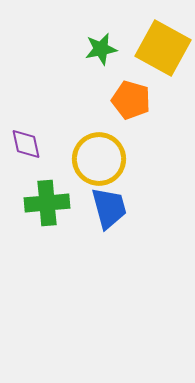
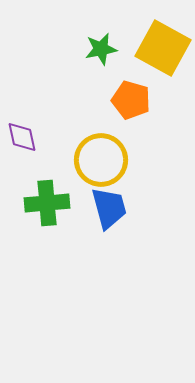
purple diamond: moved 4 px left, 7 px up
yellow circle: moved 2 px right, 1 px down
